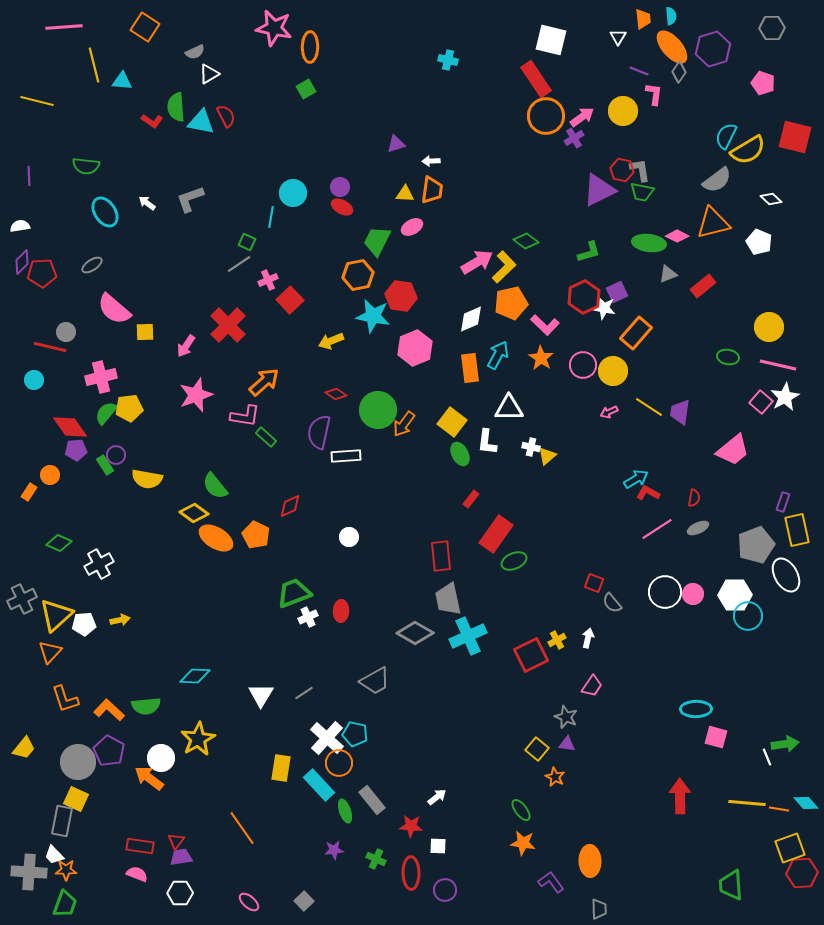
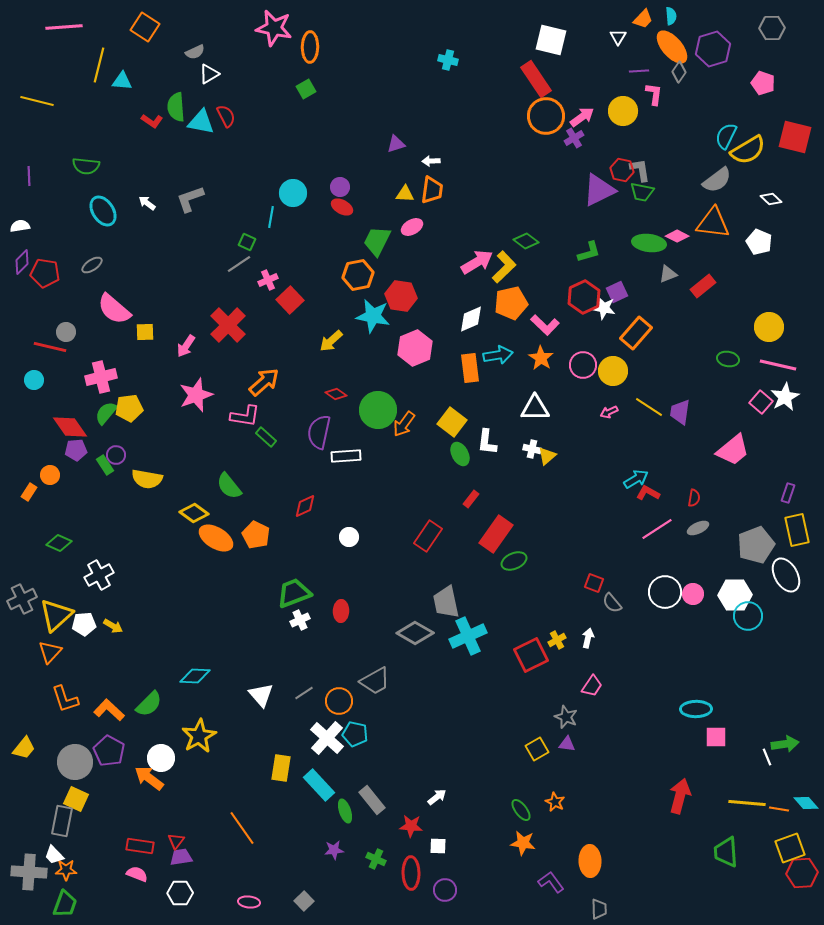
orange trapezoid at (643, 19): rotated 50 degrees clockwise
yellow line at (94, 65): moved 5 px right; rotated 28 degrees clockwise
purple line at (639, 71): rotated 24 degrees counterclockwise
cyan ellipse at (105, 212): moved 2 px left, 1 px up
orange triangle at (713, 223): rotated 21 degrees clockwise
red pentagon at (42, 273): moved 3 px right; rotated 12 degrees clockwise
yellow arrow at (331, 341): rotated 20 degrees counterclockwise
cyan arrow at (498, 355): rotated 52 degrees clockwise
green ellipse at (728, 357): moved 2 px down
white triangle at (509, 408): moved 26 px right
white cross at (531, 447): moved 1 px right, 2 px down
green semicircle at (215, 486): moved 14 px right
purple rectangle at (783, 502): moved 5 px right, 9 px up
red diamond at (290, 506): moved 15 px right
red rectangle at (441, 556): moved 13 px left, 20 px up; rotated 40 degrees clockwise
white cross at (99, 564): moved 11 px down
gray trapezoid at (448, 599): moved 2 px left, 3 px down
white cross at (308, 617): moved 8 px left, 3 px down
yellow arrow at (120, 620): moved 7 px left, 6 px down; rotated 42 degrees clockwise
white triangle at (261, 695): rotated 12 degrees counterclockwise
green semicircle at (146, 706): moved 3 px right, 2 px up; rotated 40 degrees counterclockwise
pink square at (716, 737): rotated 15 degrees counterclockwise
yellow star at (198, 739): moved 1 px right, 3 px up
yellow square at (537, 749): rotated 20 degrees clockwise
gray circle at (78, 762): moved 3 px left
orange circle at (339, 763): moved 62 px up
orange star at (555, 777): moved 25 px down
red arrow at (680, 796): rotated 16 degrees clockwise
green trapezoid at (731, 885): moved 5 px left, 33 px up
pink ellipse at (249, 902): rotated 35 degrees counterclockwise
